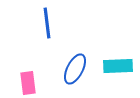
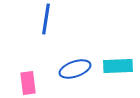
blue line: moved 1 px left, 4 px up; rotated 16 degrees clockwise
blue ellipse: rotated 44 degrees clockwise
